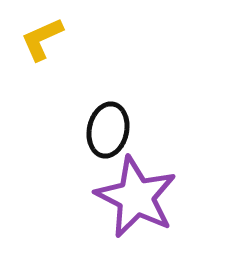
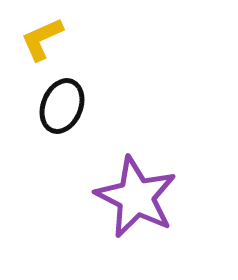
black ellipse: moved 46 px left, 24 px up; rotated 10 degrees clockwise
